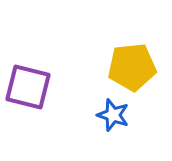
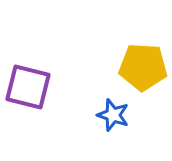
yellow pentagon: moved 11 px right; rotated 9 degrees clockwise
